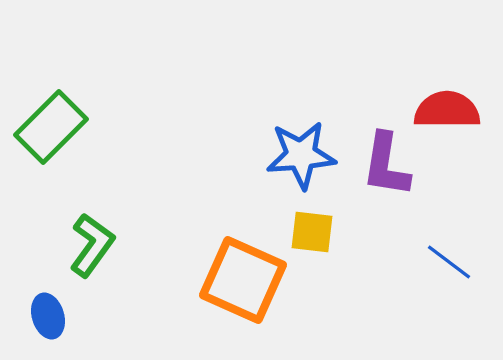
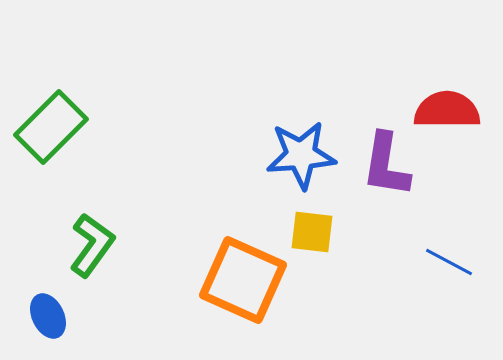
blue line: rotated 9 degrees counterclockwise
blue ellipse: rotated 9 degrees counterclockwise
